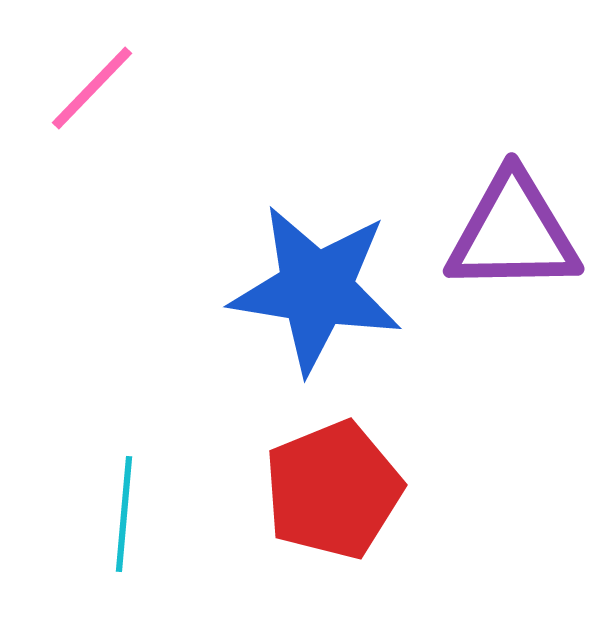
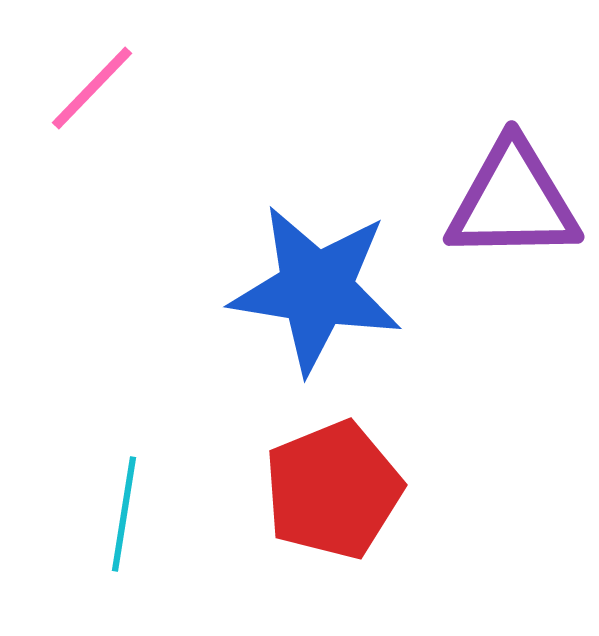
purple triangle: moved 32 px up
cyan line: rotated 4 degrees clockwise
